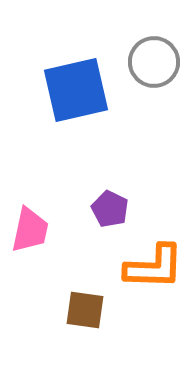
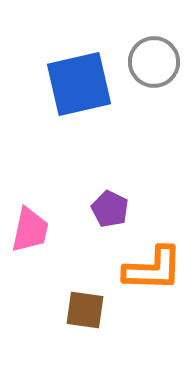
blue square: moved 3 px right, 6 px up
orange L-shape: moved 1 px left, 2 px down
